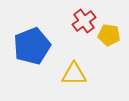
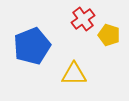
red cross: moved 1 px left, 2 px up
yellow pentagon: rotated 10 degrees clockwise
